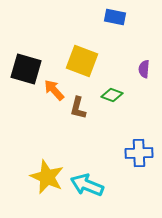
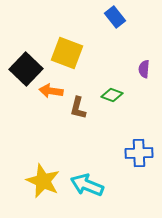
blue rectangle: rotated 40 degrees clockwise
yellow square: moved 15 px left, 8 px up
black square: rotated 28 degrees clockwise
orange arrow: moved 3 px left, 1 px down; rotated 40 degrees counterclockwise
yellow star: moved 4 px left, 4 px down
